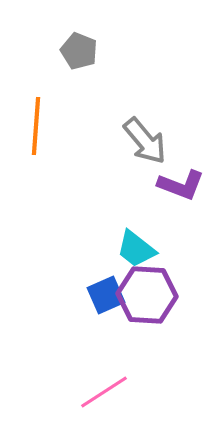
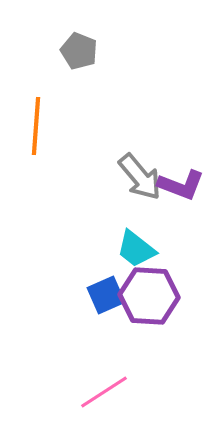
gray arrow: moved 5 px left, 36 px down
purple hexagon: moved 2 px right, 1 px down
